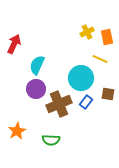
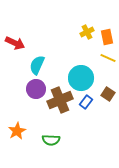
red arrow: moved 1 px right, 1 px up; rotated 90 degrees clockwise
yellow line: moved 8 px right, 1 px up
brown square: rotated 24 degrees clockwise
brown cross: moved 1 px right, 4 px up
